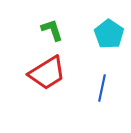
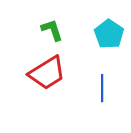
blue line: rotated 12 degrees counterclockwise
